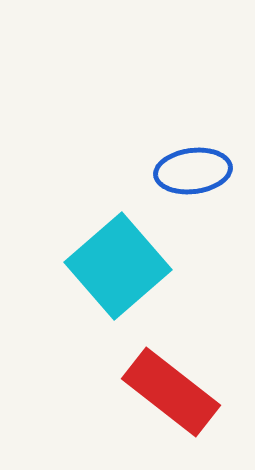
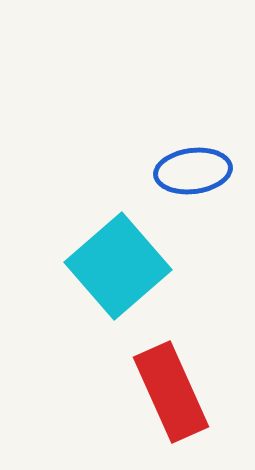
red rectangle: rotated 28 degrees clockwise
